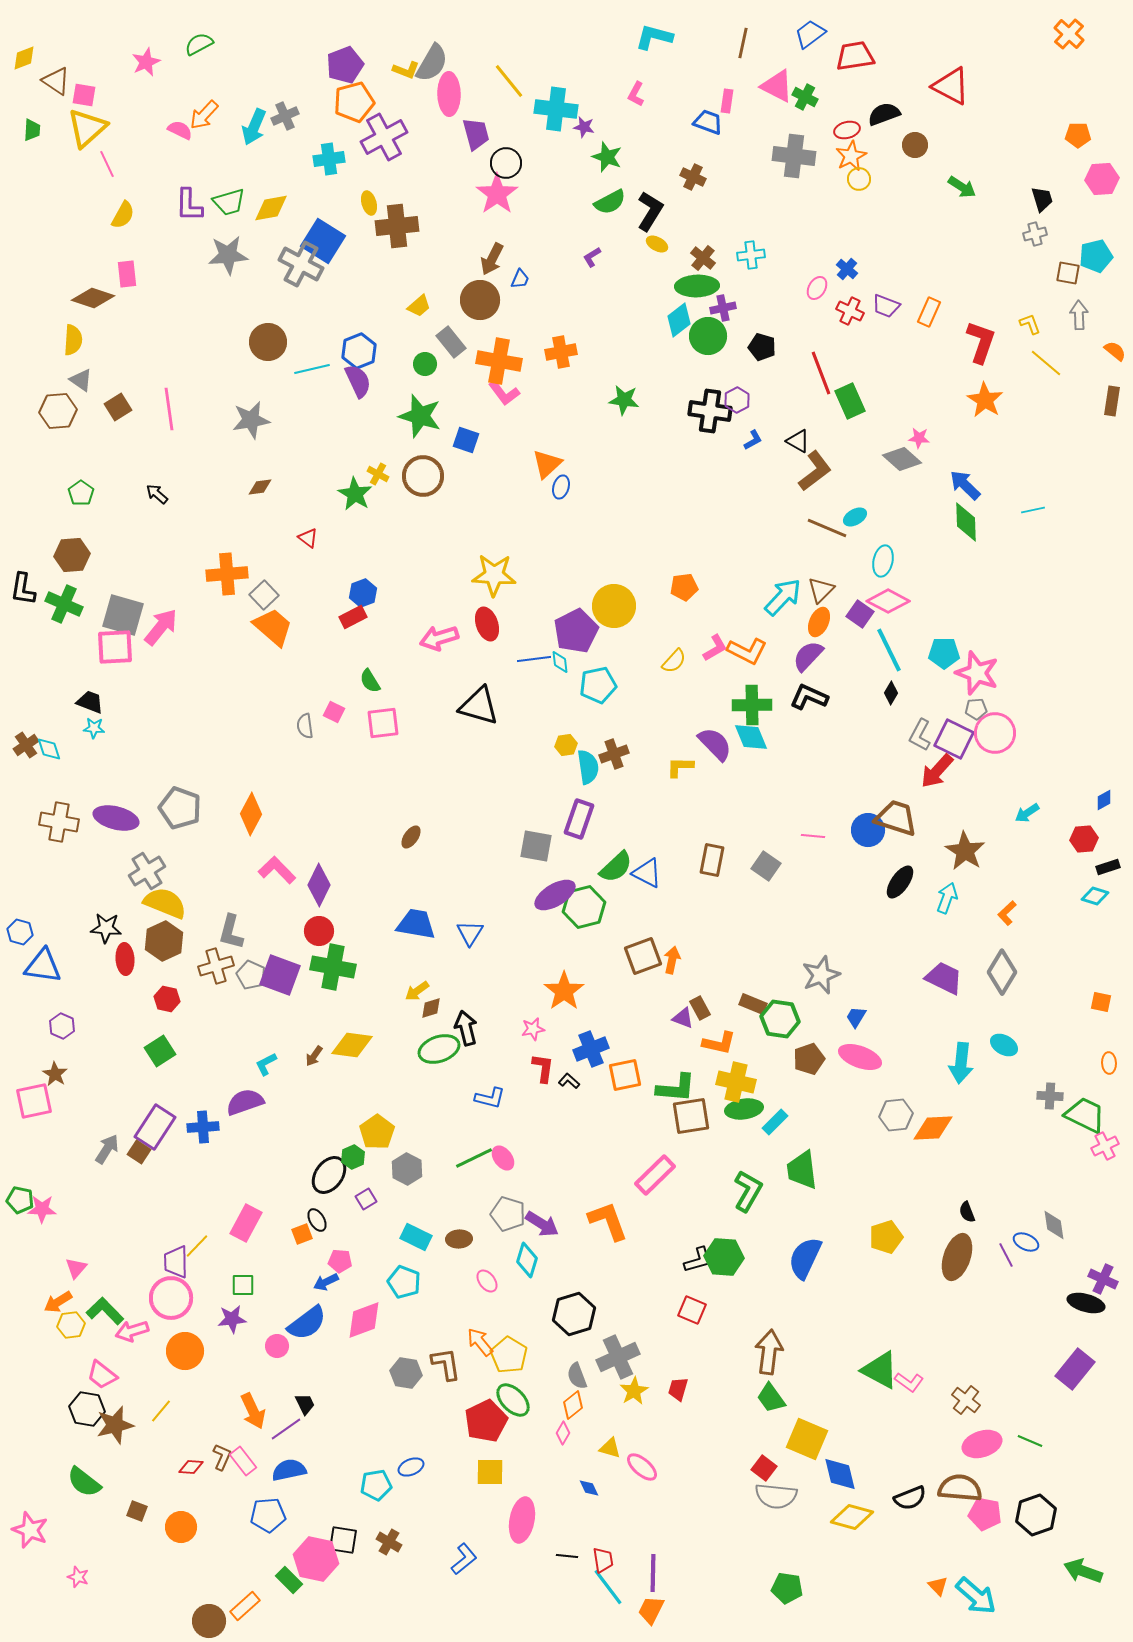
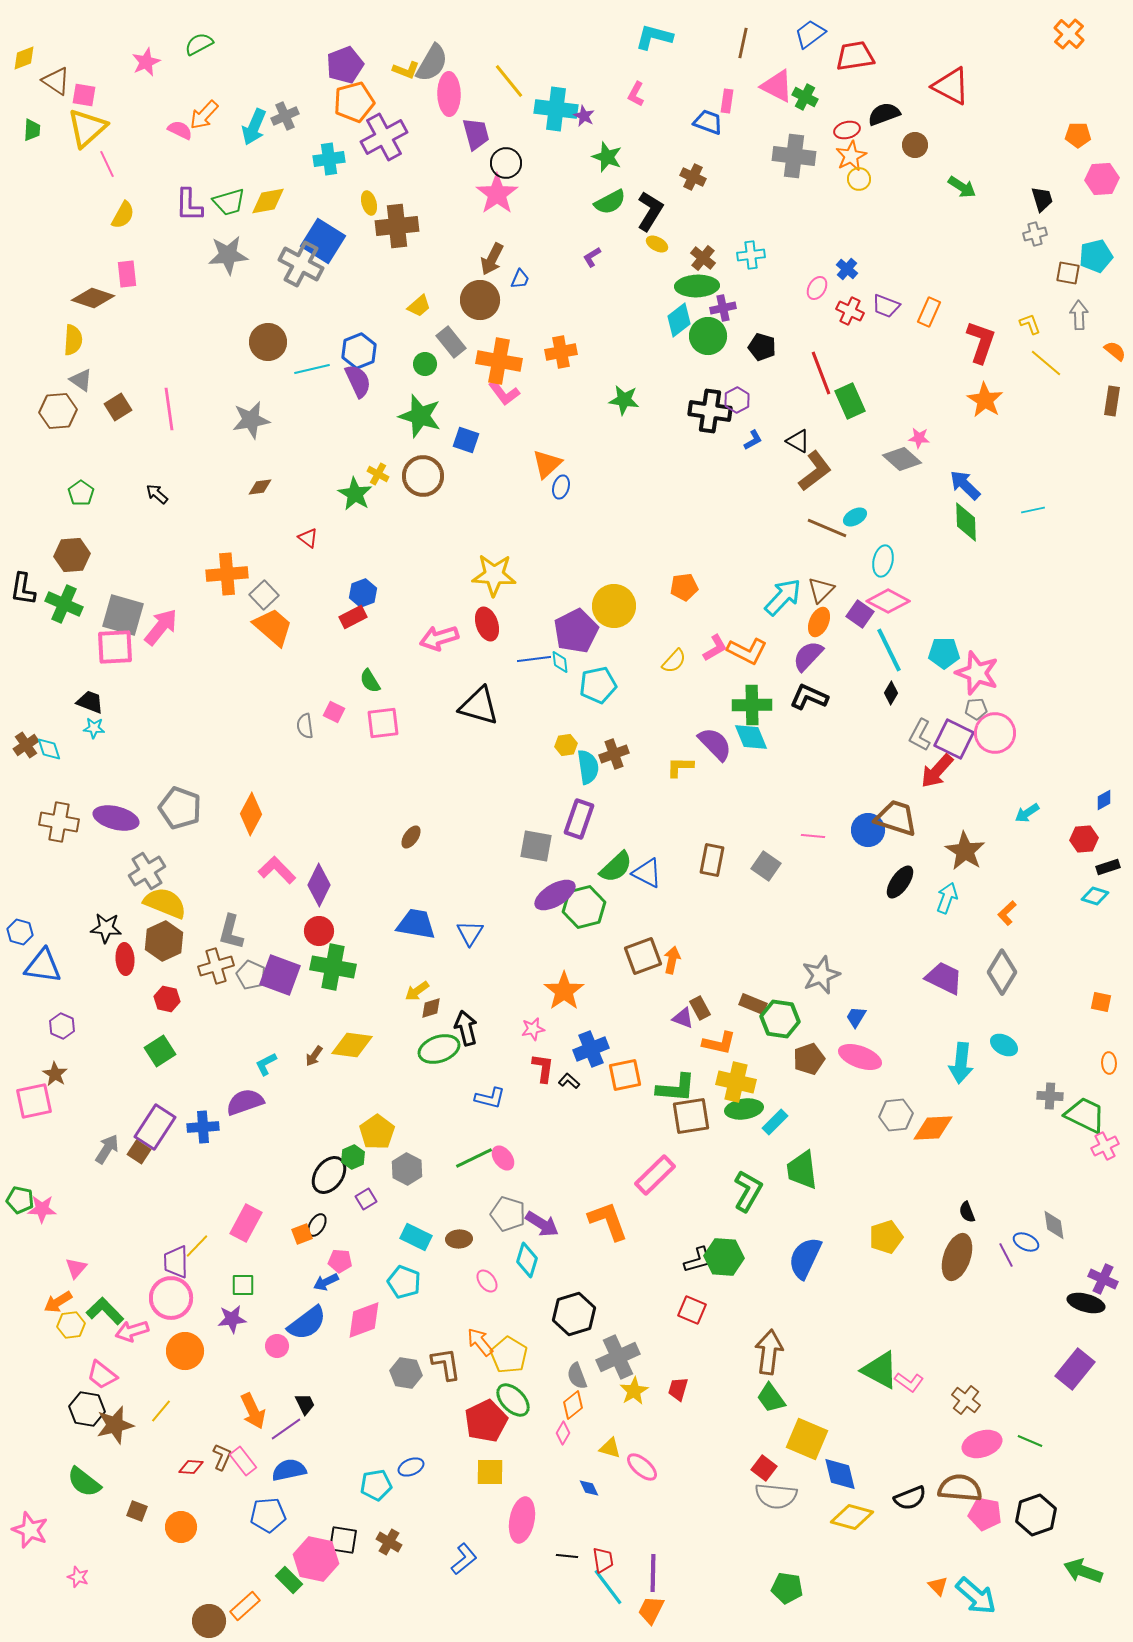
purple star at (584, 127): moved 11 px up; rotated 15 degrees clockwise
yellow diamond at (271, 208): moved 3 px left, 7 px up
black ellipse at (317, 1220): moved 5 px down; rotated 60 degrees clockwise
